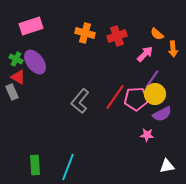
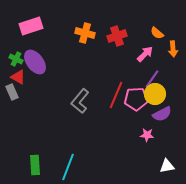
orange semicircle: moved 1 px up
red line: moved 1 px right, 2 px up; rotated 12 degrees counterclockwise
